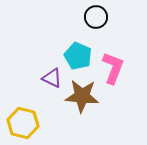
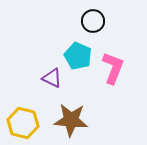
black circle: moved 3 px left, 4 px down
brown star: moved 11 px left, 24 px down
